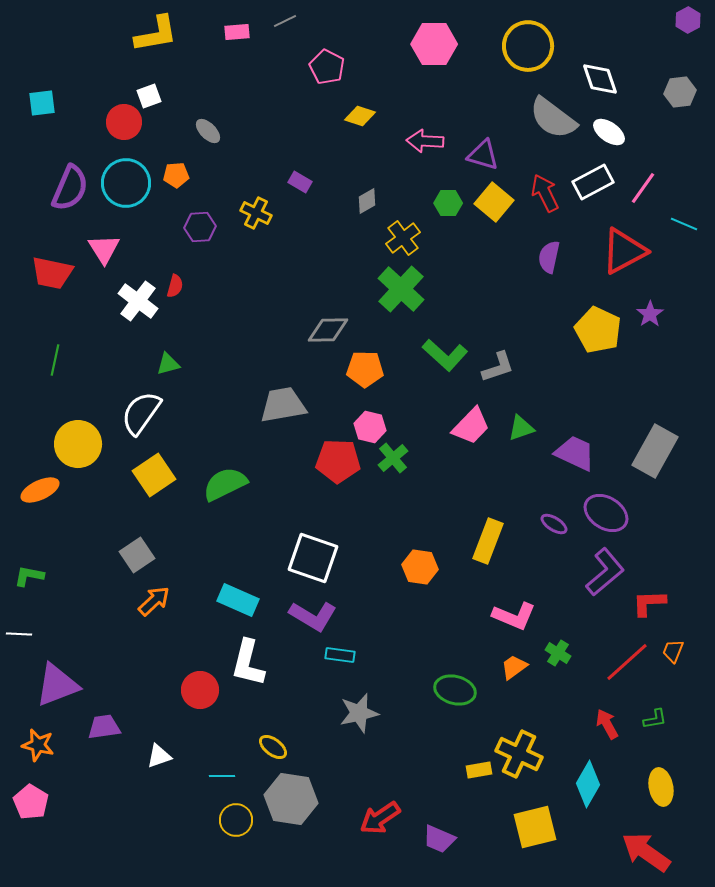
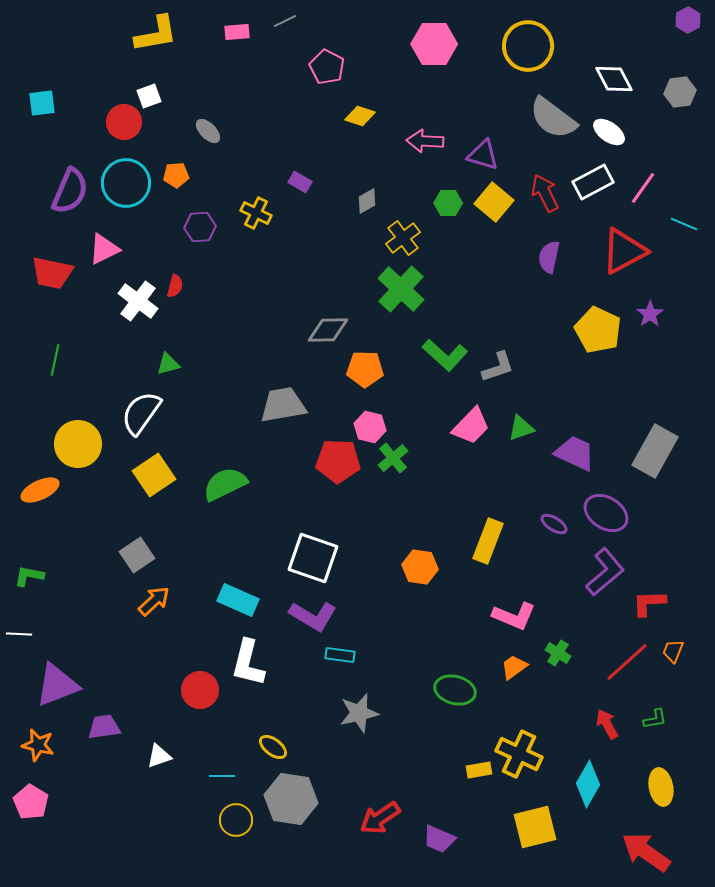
white diamond at (600, 79): moved 14 px right; rotated 9 degrees counterclockwise
purple semicircle at (70, 188): moved 3 px down
pink triangle at (104, 249): rotated 36 degrees clockwise
